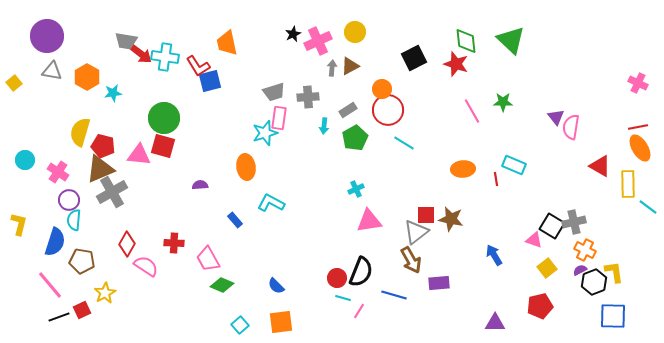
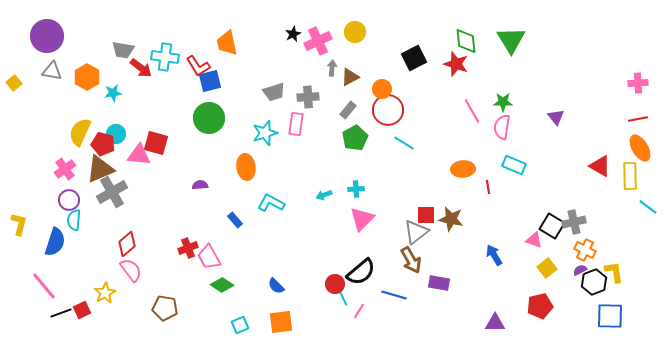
green triangle at (511, 40): rotated 16 degrees clockwise
gray trapezoid at (126, 41): moved 3 px left, 9 px down
red arrow at (141, 54): moved 14 px down
brown triangle at (350, 66): moved 11 px down
pink cross at (638, 83): rotated 30 degrees counterclockwise
gray rectangle at (348, 110): rotated 18 degrees counterclockwise
green circle at (164, 118): moved 45 px right
pink rectangle at (279, 118): moved 17 px right, 6 px down
cyan arrow at (324, 126): moved 69 px down; rotated 63 degrees clockwise
pink semicircle at (571, 127): moved 69 px left
red line at (638, 127): moved 8 px up
yellow semicircle at (80, 132): rotated 8 degrees clockwise
red pentagon at (103, 146): moved 2 px up
red square at (163, 146): moved 7 px left, 3 px up
cyan circle at (25, 160): moved 91 px right, 26 px up
pink cross at (58, 172): moved 7 px right, 3 px up; rotated 20 degrees clockwise
red line at (496, 179): moved 8 px left, 8 px down
yellow rectangle at (628, 184): moved 2 px right, 8 px up
cyan cross at (356, 189): rotated 21 degrees clockwise
pink triangle at (369, 221): moved 7 px left, 2 px up; rotated 36 degrees counterclockwise
red cross at (174, 243): moved 14 px right, 5 px down; rotated 24 degrees counterclockwise
red diamond at (127, 244): rotated 20 degrees clockwise
pink trapezoid at (208, 259): moved 1 px right, 2 px up
brown pentagon at (82, 261): moved 83 px right, 47 px down
pink semicircle at (146, 266): moved 15 px left, 4 px down; rotated 20 degrees clockwise
black semicircle at (361, 272): rotated 28 degrees clockwise
red circle at (337, 278): moved 2 px left, 6 px down
purple rectangle at (439, 283): rotated 15 degrees clockwise
pink line at (50, 285): moved 6 px left, 1 px down
green diamond at (222, 285): rotated 10 degrees clockwise
cyan line at (343, 298): rotated 49 degrees clockwise
blue square at (613, 316): moved 3 px left
black line at (59, 317): moved 2 px right, 4 px up
cyan square at (240, 325): rotated 18 degrees clockwise
